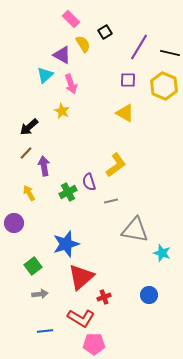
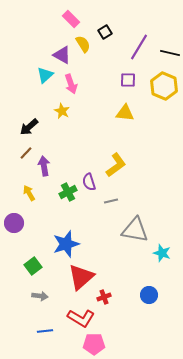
yellow triangle: rotated 24 degrees counterclockwise
gray arrow: moved 2 px down; rotated 14 degrees clockwise
